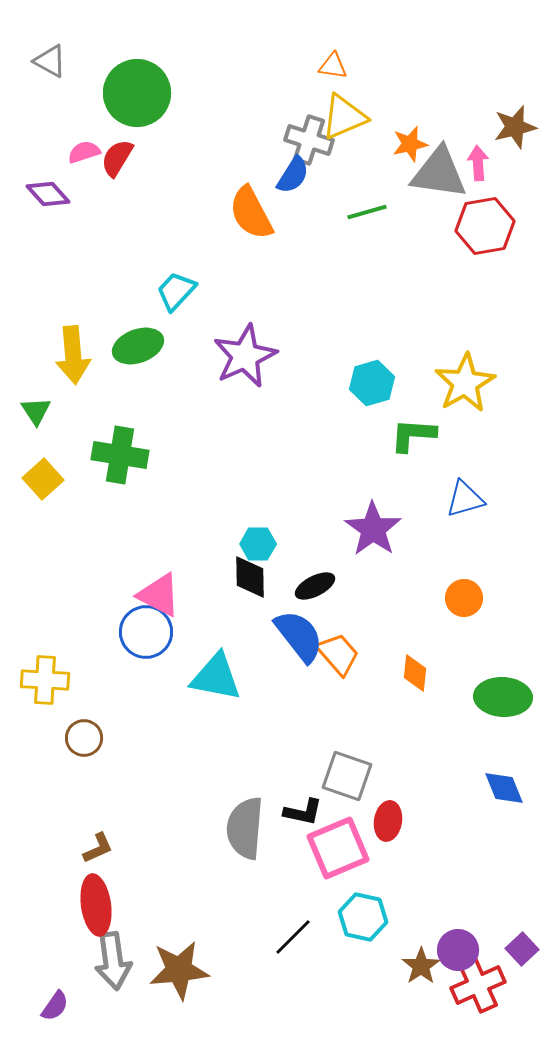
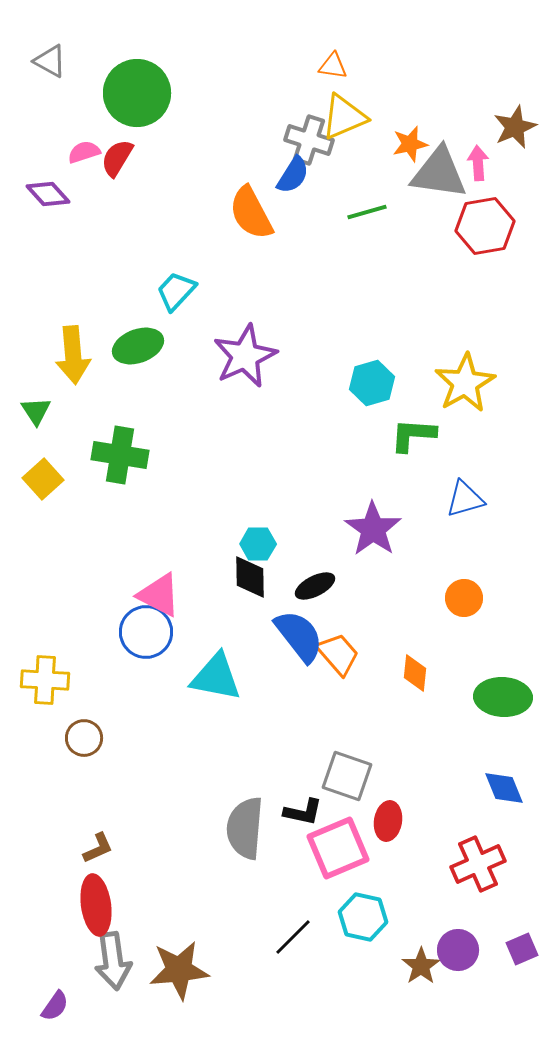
brown star at (515, 127): rotated 9 degrees counterclockwise
purple square at (522, 949): rotated 20 degrees clockwise
red cross at (478, 985): moved 121 px up
